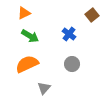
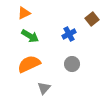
brown square: moved 4 px down
blue cross: rotated 24 degrees clockwise
orange semicircle: moved 2 px right
